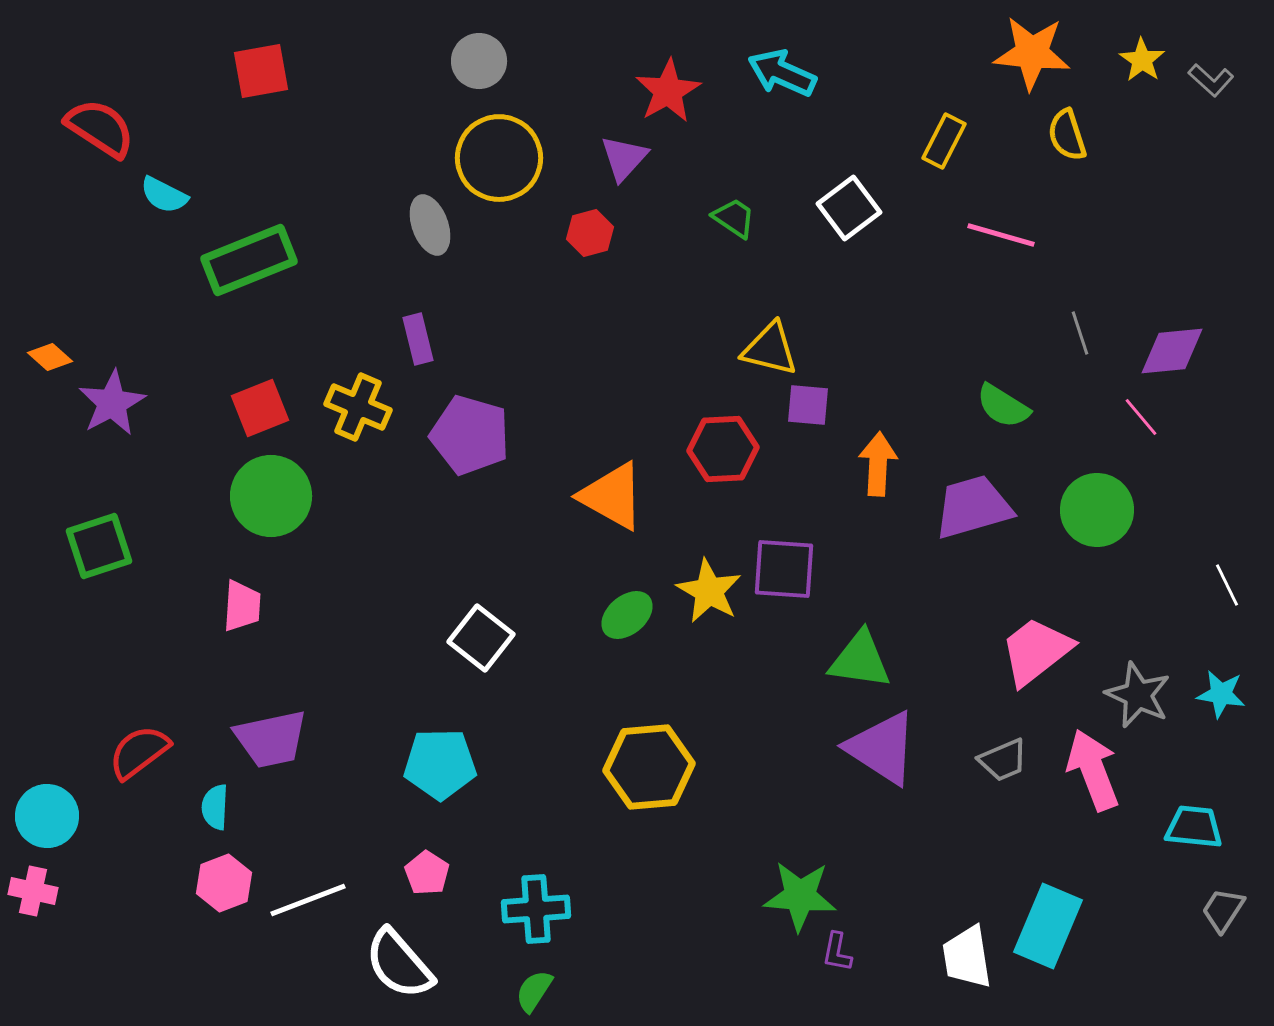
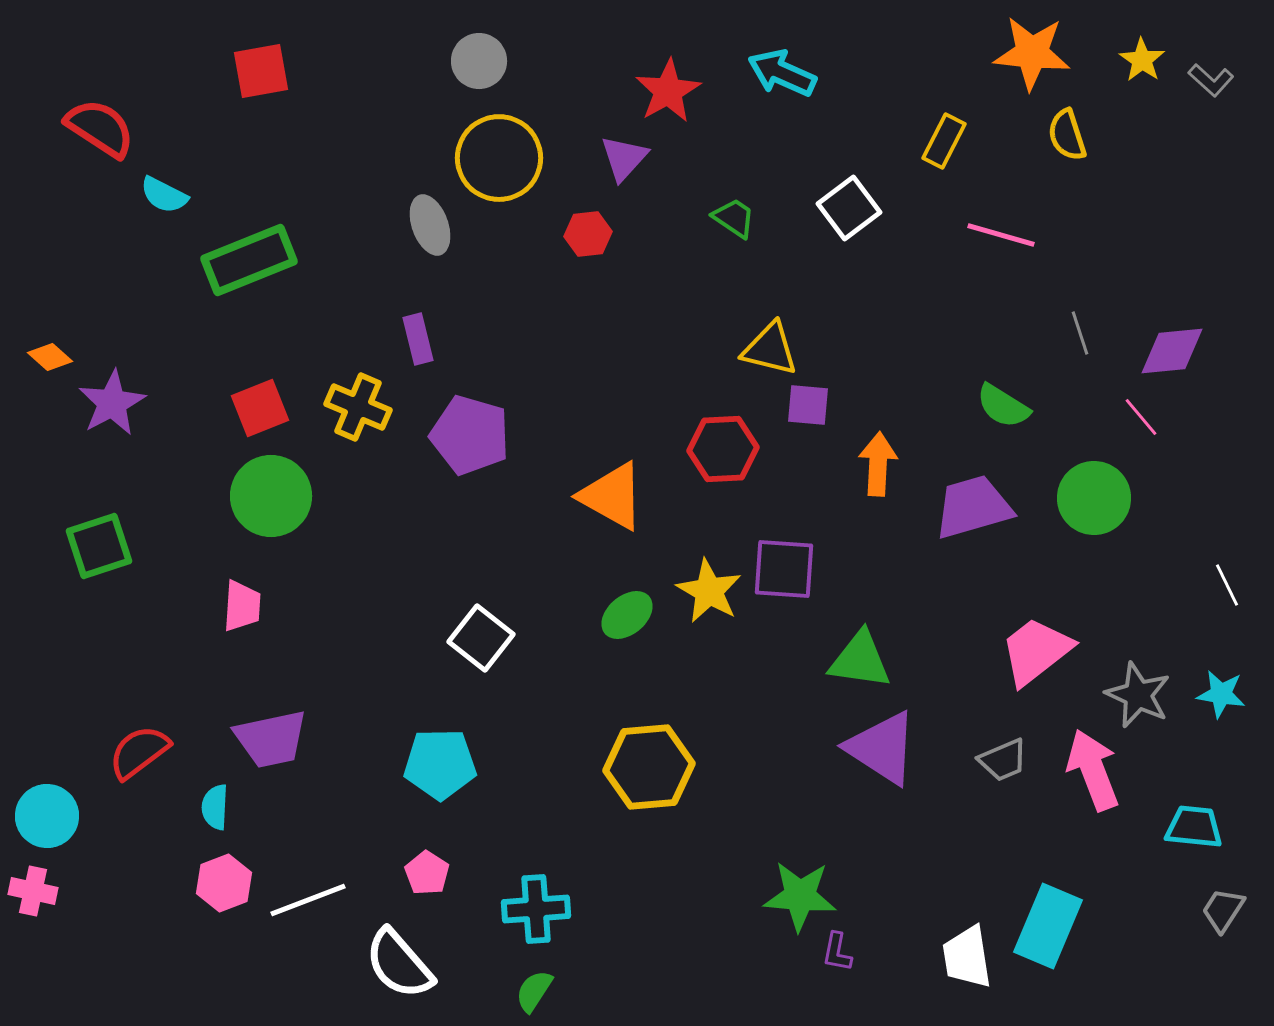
red hexagon at (590, 233): moved 2 px left, 1 px down; rotated 9 degrees clockwise
green circle at (1097, 510): moved 3 px left, 12 px up
